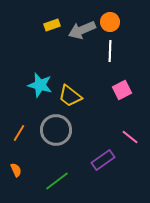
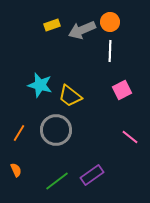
purple rectangle: moved 11 px left, 15 px down
